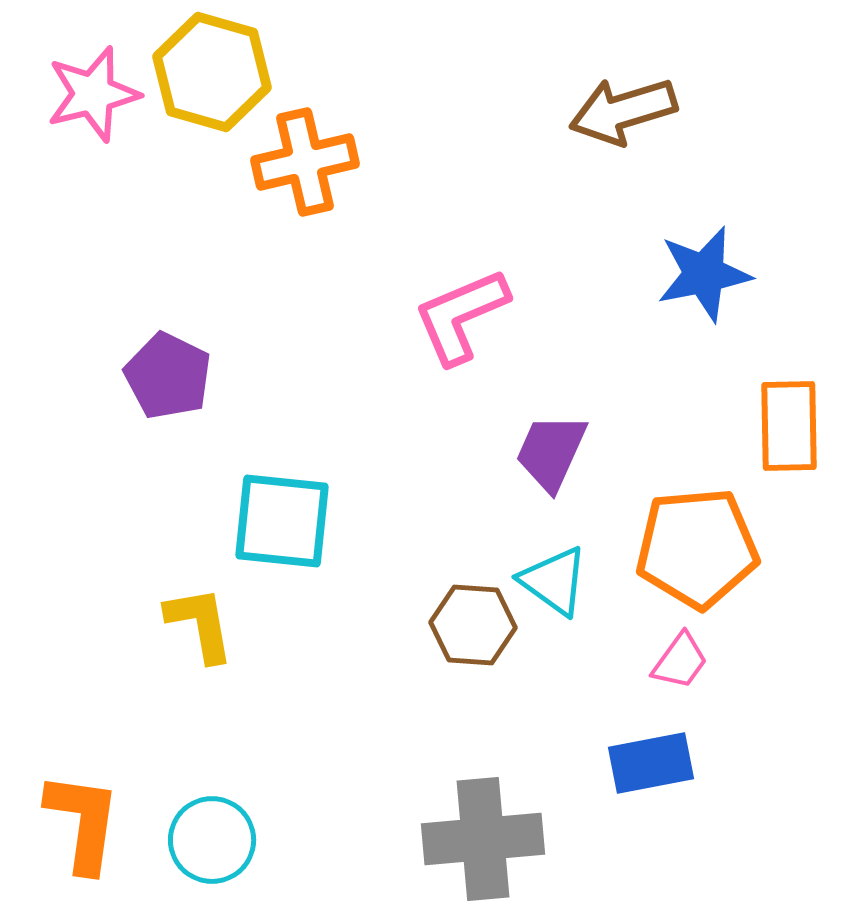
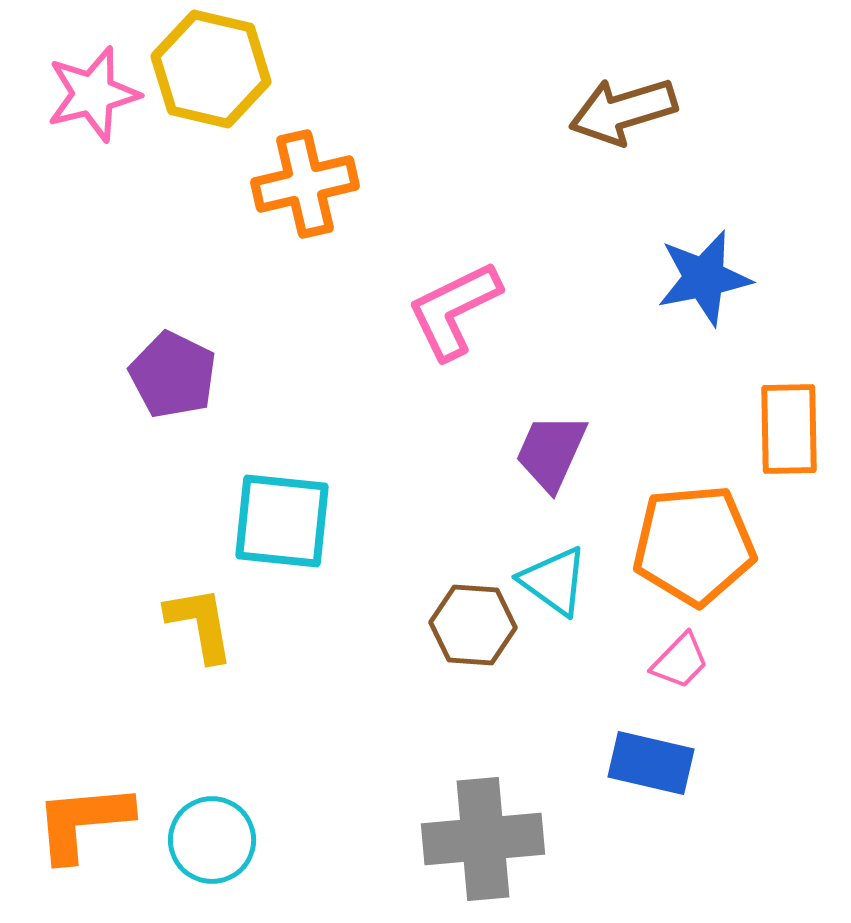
yellow hexagon: moved 1 px left, 3 px up; rotated 3 degrees counterclockwise
orange cross: moved 22 px down
blue star: moved 4 px down
pink L-shape: moved 7 px left, 6 px up; rotated 3 degrees counterclockwise
purple pentagon: moved 5 px right, 1 px up
orange rectangle: moved 3 px down
orange pentagon: moved 3 px left, 3 px up
pink trapezoid: rotated 8 degrees clockwise
blue rectangle: rotated 24 degrees clockwise
orange L-shape: rotated 103 degrees counterclockwise
